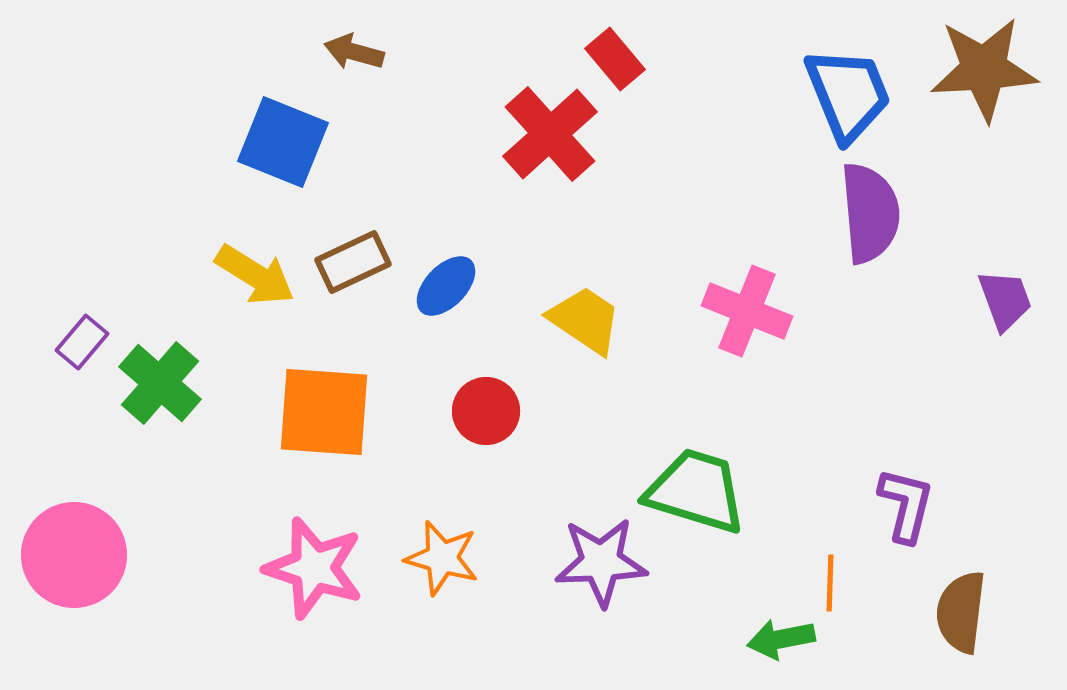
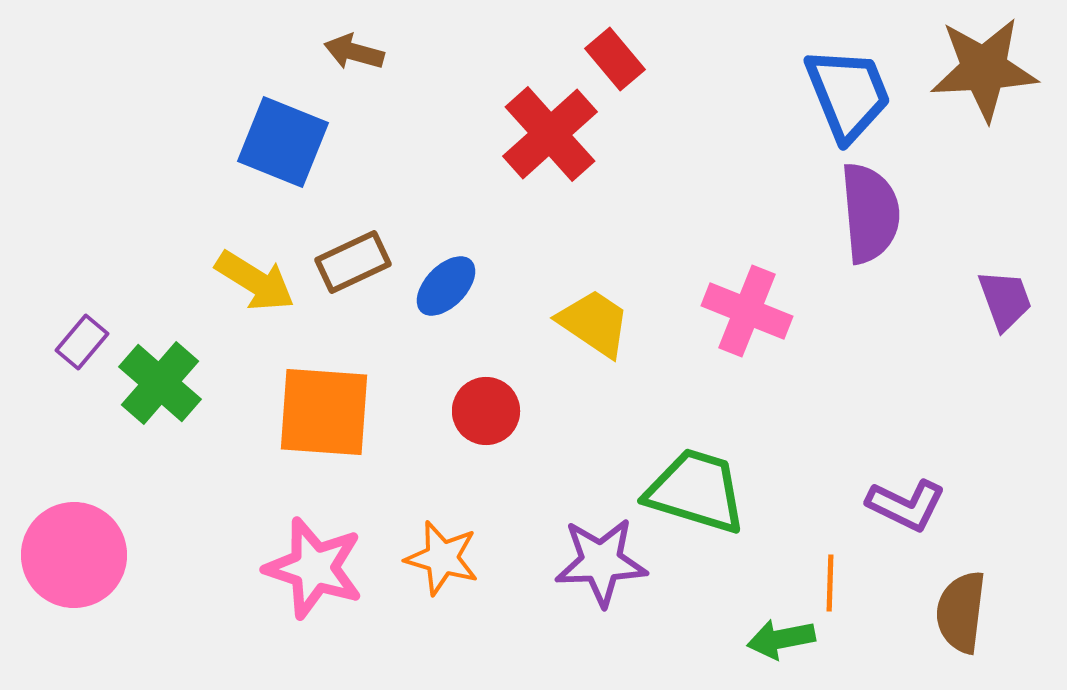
yellow arrow: moved 6 px down
yellow trapezoid: moved 9 px right, 3 px down
purple L-shape: rotated 102 degrees clockwise
